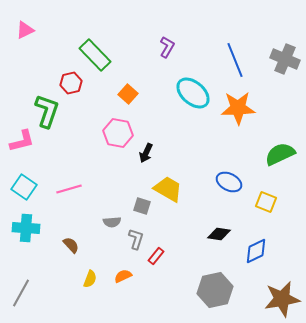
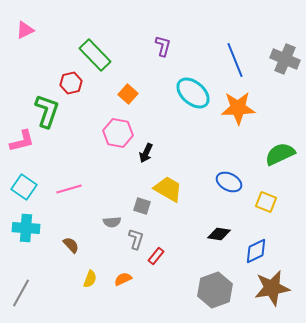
purple L-shape: moved 4 px left, 1 px up; rotated 15 degrees counterclockwise
orange semicircle: moved 3 px down
gray hexagon: rotated 8 degrees counterclockwise
brown star: moved 10 px left, 11 px up
